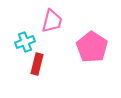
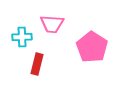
pink trapezoid: moved 3 px down; rotated 80 degrees clockwise
cyan cross: moved 3 px left, 5 px up; rotated 18 degrees clockwise
